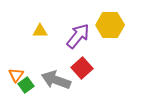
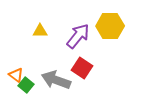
yellow hexagon: moved 1 px down
red square: rotated 15 degrees counterclockwise
orange triangle: rotated 28 degrees counterclockwise
green square: rotated 14 degrees counterclockwise
